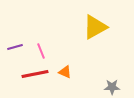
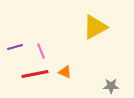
gray star: moved 1 px left, 1 px up
